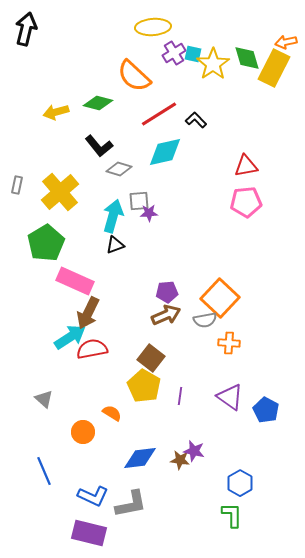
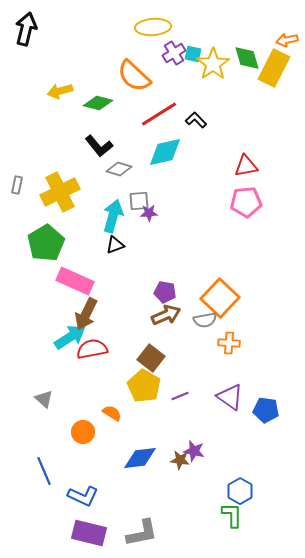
orange arrow at (286, 42): moved 1 px right, 2 px up
yellow arrow at (56, 112): moved 4 px right, 21 px up
yellow cross at (60, 192): rotated 15 degrees clockwise
purple pentagon at (167, 292): moved 2 px left; rotated 15 degrees clockwise
brown arrow at (88, 313): moved 2 px left, 1 px down
purple line at (180, 396): rotated 60 degrees clockwise
blue pentagon at (266, 410): rotated 20 degrees counterclockwise
blue hexagon at (240, 483): moved 8 px down
blue L-shape at (93, 496): moved 10 px left
gray L-shape at (131, 504): moved 11 px right, 29 px down
